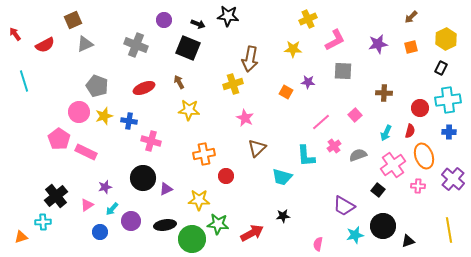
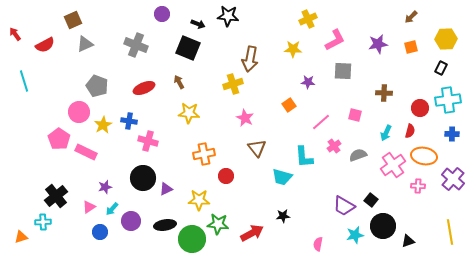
purple circle at (164, 20): moved 2 px left, 6 px up
yellow hexagon at (446, 39): rotated 25 degrees clockwise
orange square at (286, 92): moved 3 px right, 13 px down; rotated 24 degrees clockwise
yellow star at (189, 110): moved 3 px down
pink square at (355, 115): rotated 32 degrees counterclockwise
yellow star at (104, 116): moved 1 px left, 9 px down; rotated 12 degrees counterclockwise
blue cross at (449, 132): moved 3 px right, 2 px down
pink cross at (151, 141): moved 3 px left
brown triangle at (257, 148): rotated 24 degrees counterclockwise
cyan L-shape at (306, 156): moved 2 px left, 1 px down
orange ellipse at (424, 156): rotated 60 degrees counterclockwise
black square at (378, 190): moved 7 px left, 10 px down
pink triangle at (87, 205): moved 2 px right, 2 px down
yellow line at (449, 230): moved 1 px right, 2 px down
